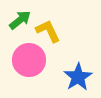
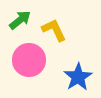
yellow L-shape: moved 6 px right, 1 px up
